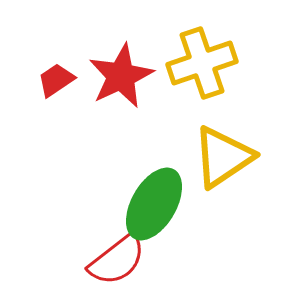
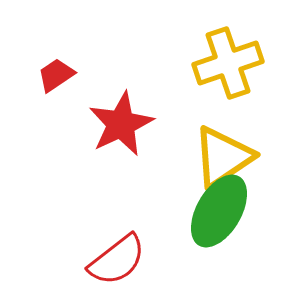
yellow cross: moved 26 px right
red star: moved 48 px down
red trapezoid: moved 5 px up
green ellipse: moved 65 px right, 7 px down
